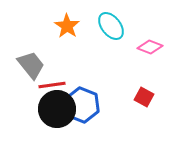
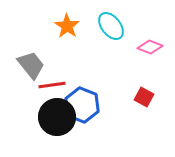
black circle: moved 8 px down
